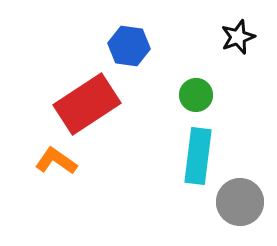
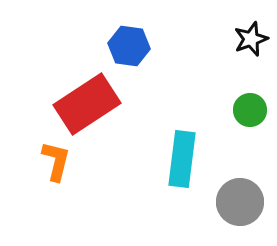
black star: moved 13 px right, 2 px down
green circle: moved 54 px right, 15 px down
cyan rectangle: moved 16 px left, 3 px down
orange L-shape: rotated 69 degrees clockwise
